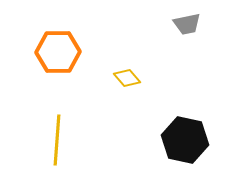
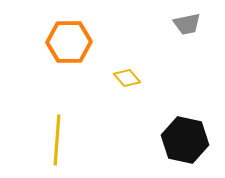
orange hexagon: moved 11 px right, 10 px up
